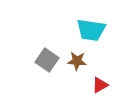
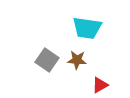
cyan trapezoid: moved 4 px left, 2 px up
brown star: moved 1 px up
